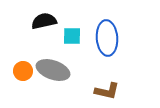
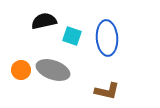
cyan square: rotated 18 degrees clockwise
orange circle: moved 2 px left, 1 px up
